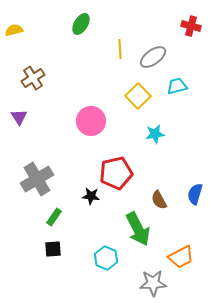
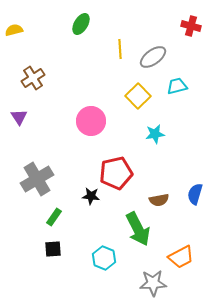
brown semicircle: rotated 72 degrees counterclockwise
cyan hexagon: moved 2 px left
